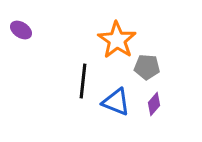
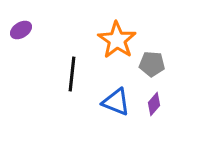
purple ellipse: rotated 65 degrees counterclockwise
gray pentagon: moved 5 px right, 3 px up
black line: moved 11 px left, 7 px up
